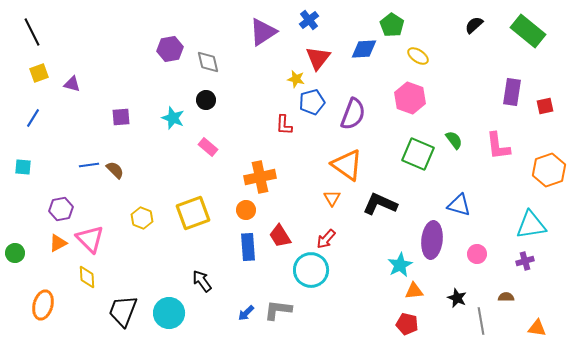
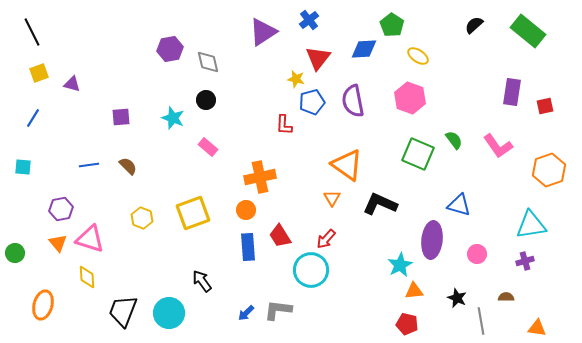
purple semicircle at (353, 114): moved 13 px up; rotated 148 degrees clockwise
pink L-shape at (498, 146): rotated 28 degrees counterclockwise
brown semicircle at (115, 170): moved 13 px right, 4 px up
pink triangle at (90, 239): rotated 28 degrees counterclockwise
orange triangle at (58, 243): rotated 42 degrees counterclockwise
